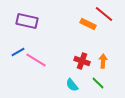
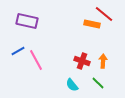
orange rectangle: moved 4 px right; rotated 14 degrees counterclockwise
blue line: moved 1 px up
pink line: rotated 30 degrees clockwise
